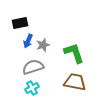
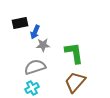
blue arrow: moved 7 px right, 9 px up
gray star: rotated 16 degrees clockwise
green L-shape: rotated 10 degrees clockwise
gray semicircle: moved 2 px right
brown trapezoid: rotated 60 degrees counterclockwise
